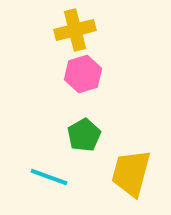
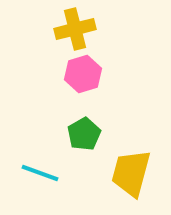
yellow cross: moved 1 px up
green pentagon: moved 1 px up
cyan line: moved 9 px left, 4 px up
